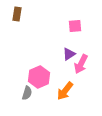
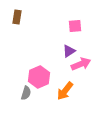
brown rectangle: moved 3 px down
purple triangle: moved 3 px up
pink arrow: rotated 138 degrees counterclockwise
gray semicircle: moved 1 px left
